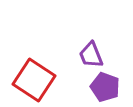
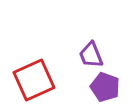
red square: rotated 33 degrees clockwise
